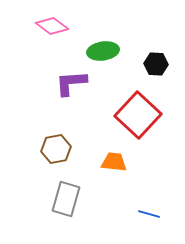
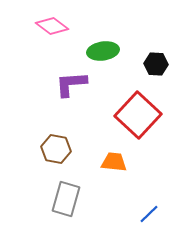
purple L-shape: moved 1 px down
brown hexagon: rotated 20 degrees clockwise
blue line: rotated 60 degrees counterclockwise
